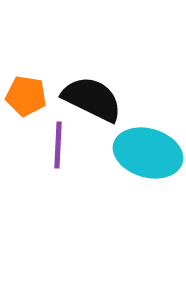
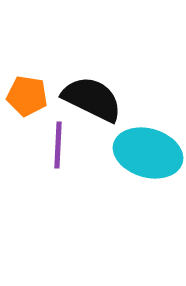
orange pentagon: moved 1 px right
